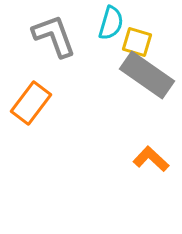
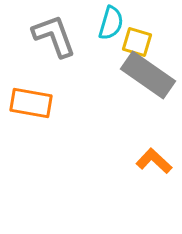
gray rectangle: moved 1 px right
orange rectangle: rotated 63 degrees clockwise
orange L-shape: moved 3 px right, 2 px down
